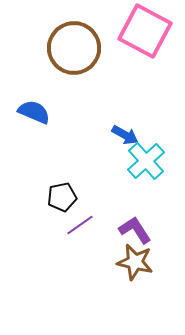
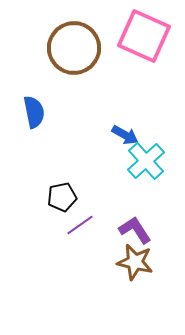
pink square: moved 1 px left, 5 px down; rotated 4 degrees counterclockwise
blue semicircle: rotated 56 degrees clockwise
